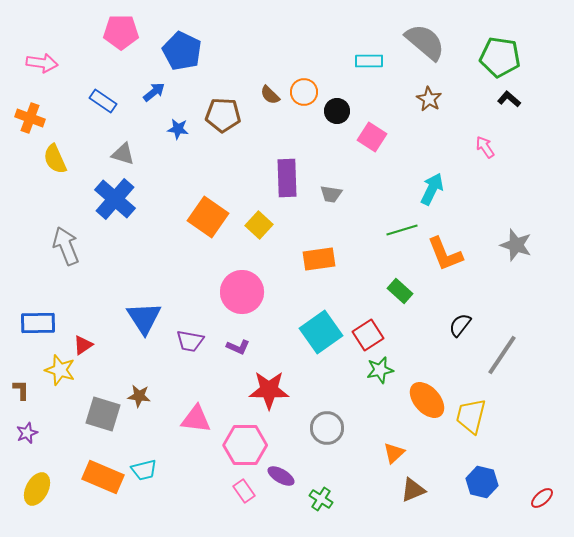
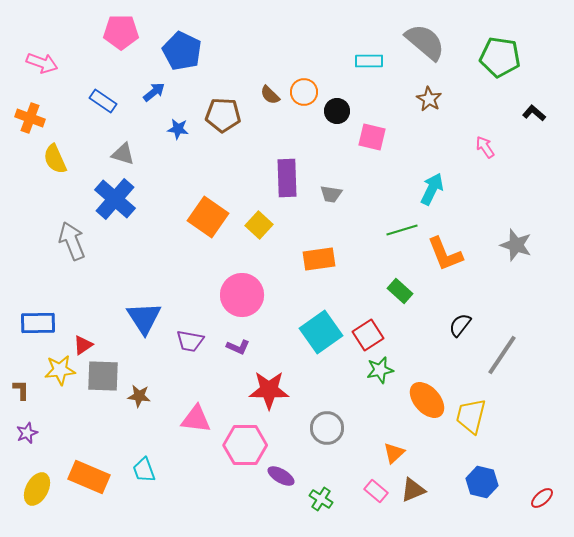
pink arrow at (42, 63): rotated 12 degrees clockwise
black L-shape at (509, 99): moved 25 px right, 14 px down
pink square at (372, 137): rotated 20 degrees counterclockwise
gray arrow at (66, 246): moved 6 px right, 5 px up
pink circle at (242, 292): moved 3 px down
yellow star at (60, 370): rotated 24 degrees counterclockwise
gray square at (103, 414): moved 38 px up; rotated 15 degrees counterclockwise
cyan trapezoid at (144, 470): rotated 84 degrees clockwise
orange rectangle at (103, 477): moved 14 px left
pink rectangle at (244, 491): moved 132 px right; rotated 15 degrees counterclockwise
